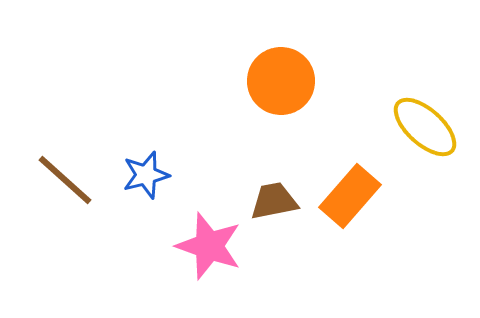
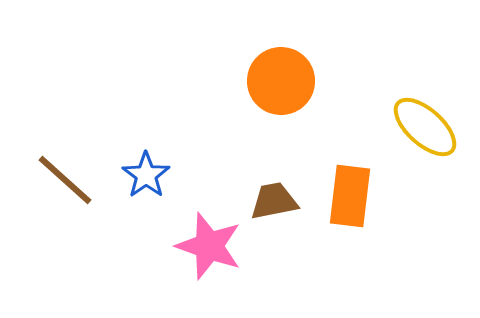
blue star: rotated 21 degrees counterclockwise
orange rectangle: rotated 34 degrees counterclockwise
